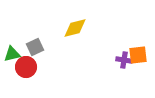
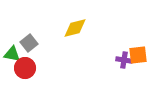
gray square: moved 6 px left, 4 px up; rotated 12 degrees counterclockwise
green triangle: rotated 24 degrees clockwise
red circle: moved 1 px left, 1 px down
